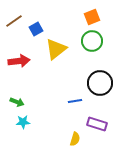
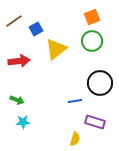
green arrow: moved 2 px up
purple rectangle: moved 2 px left, 2 px up
